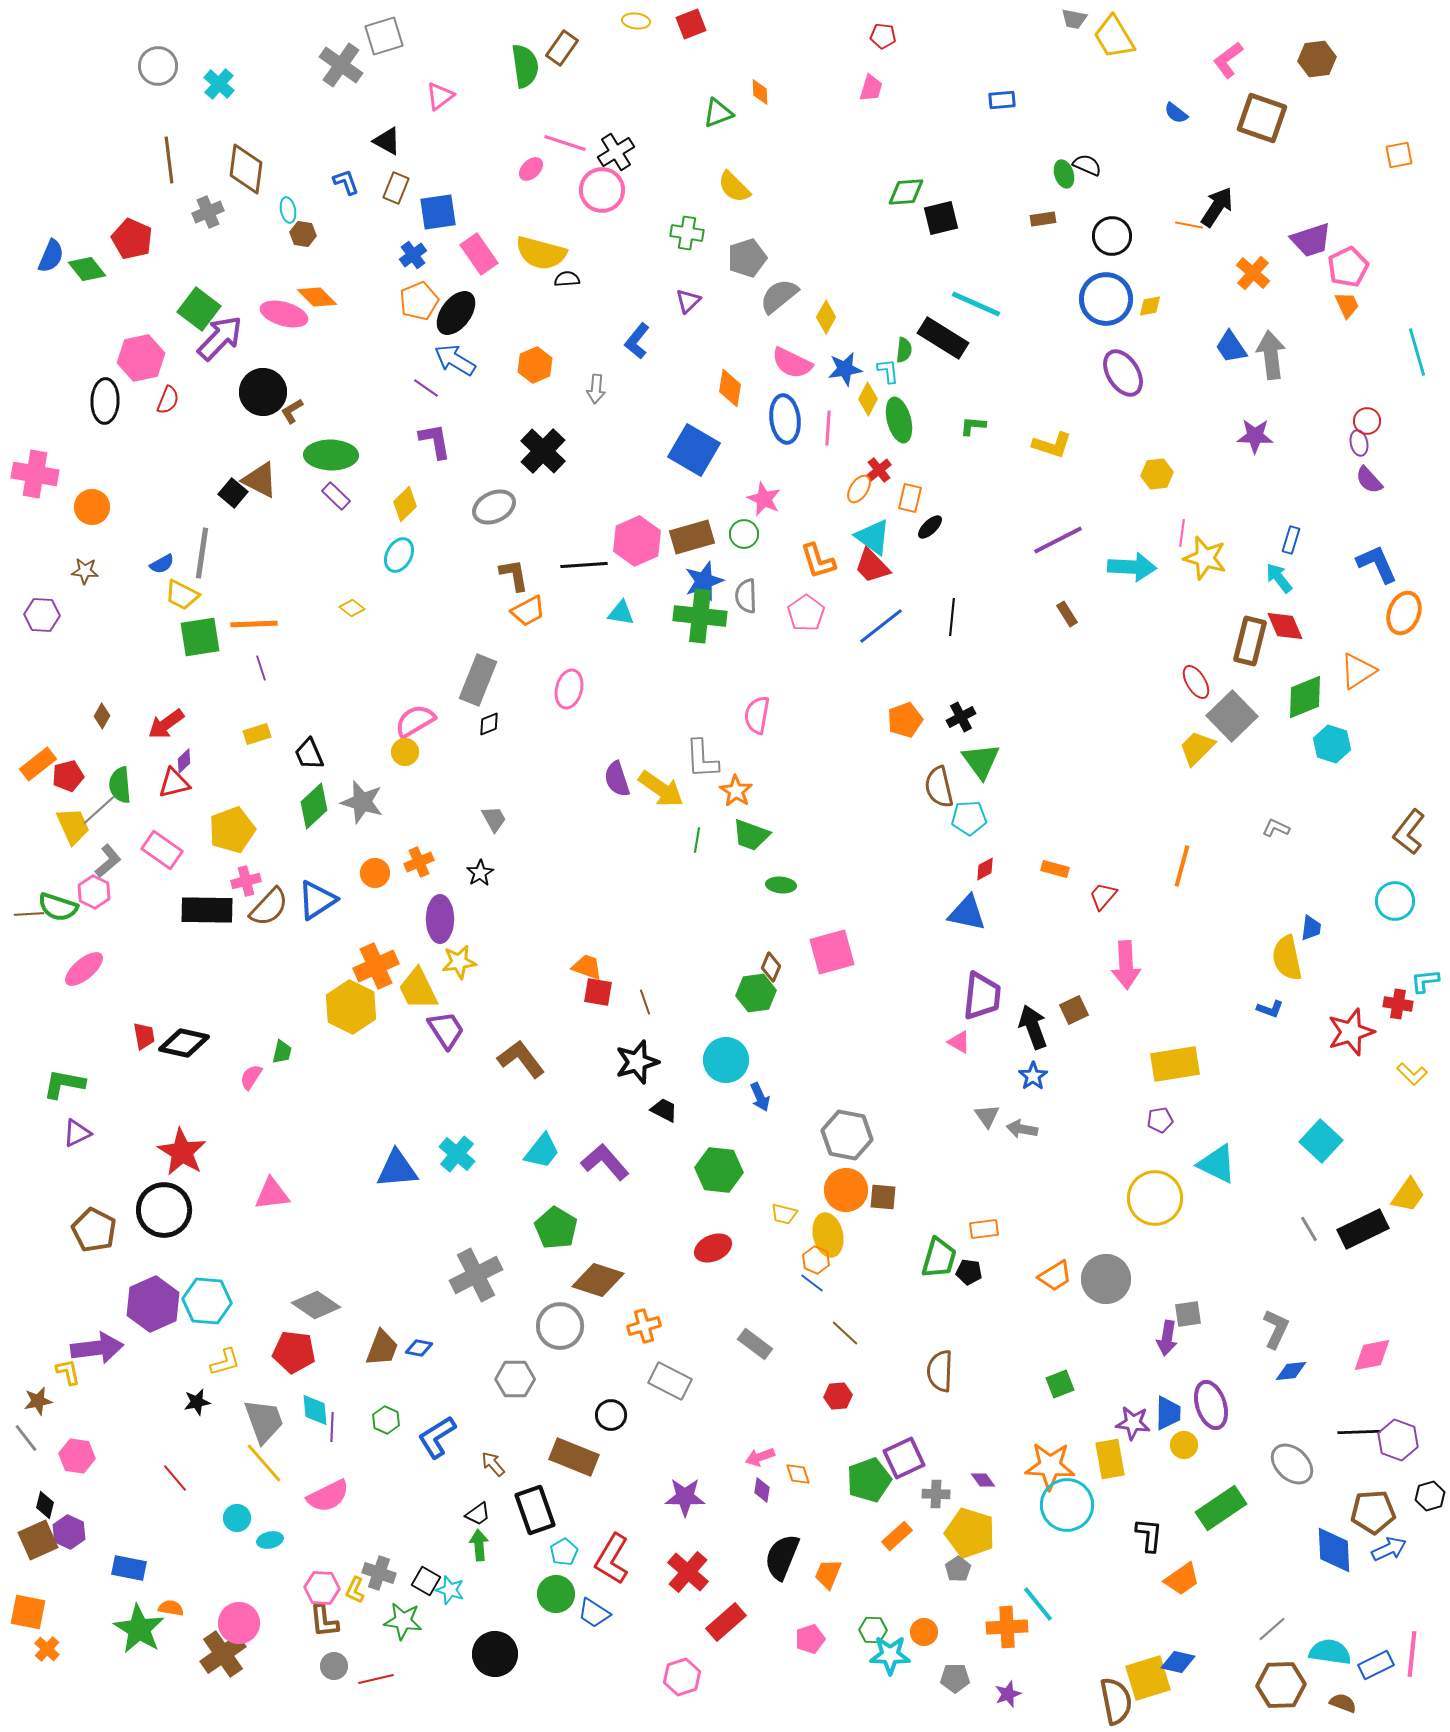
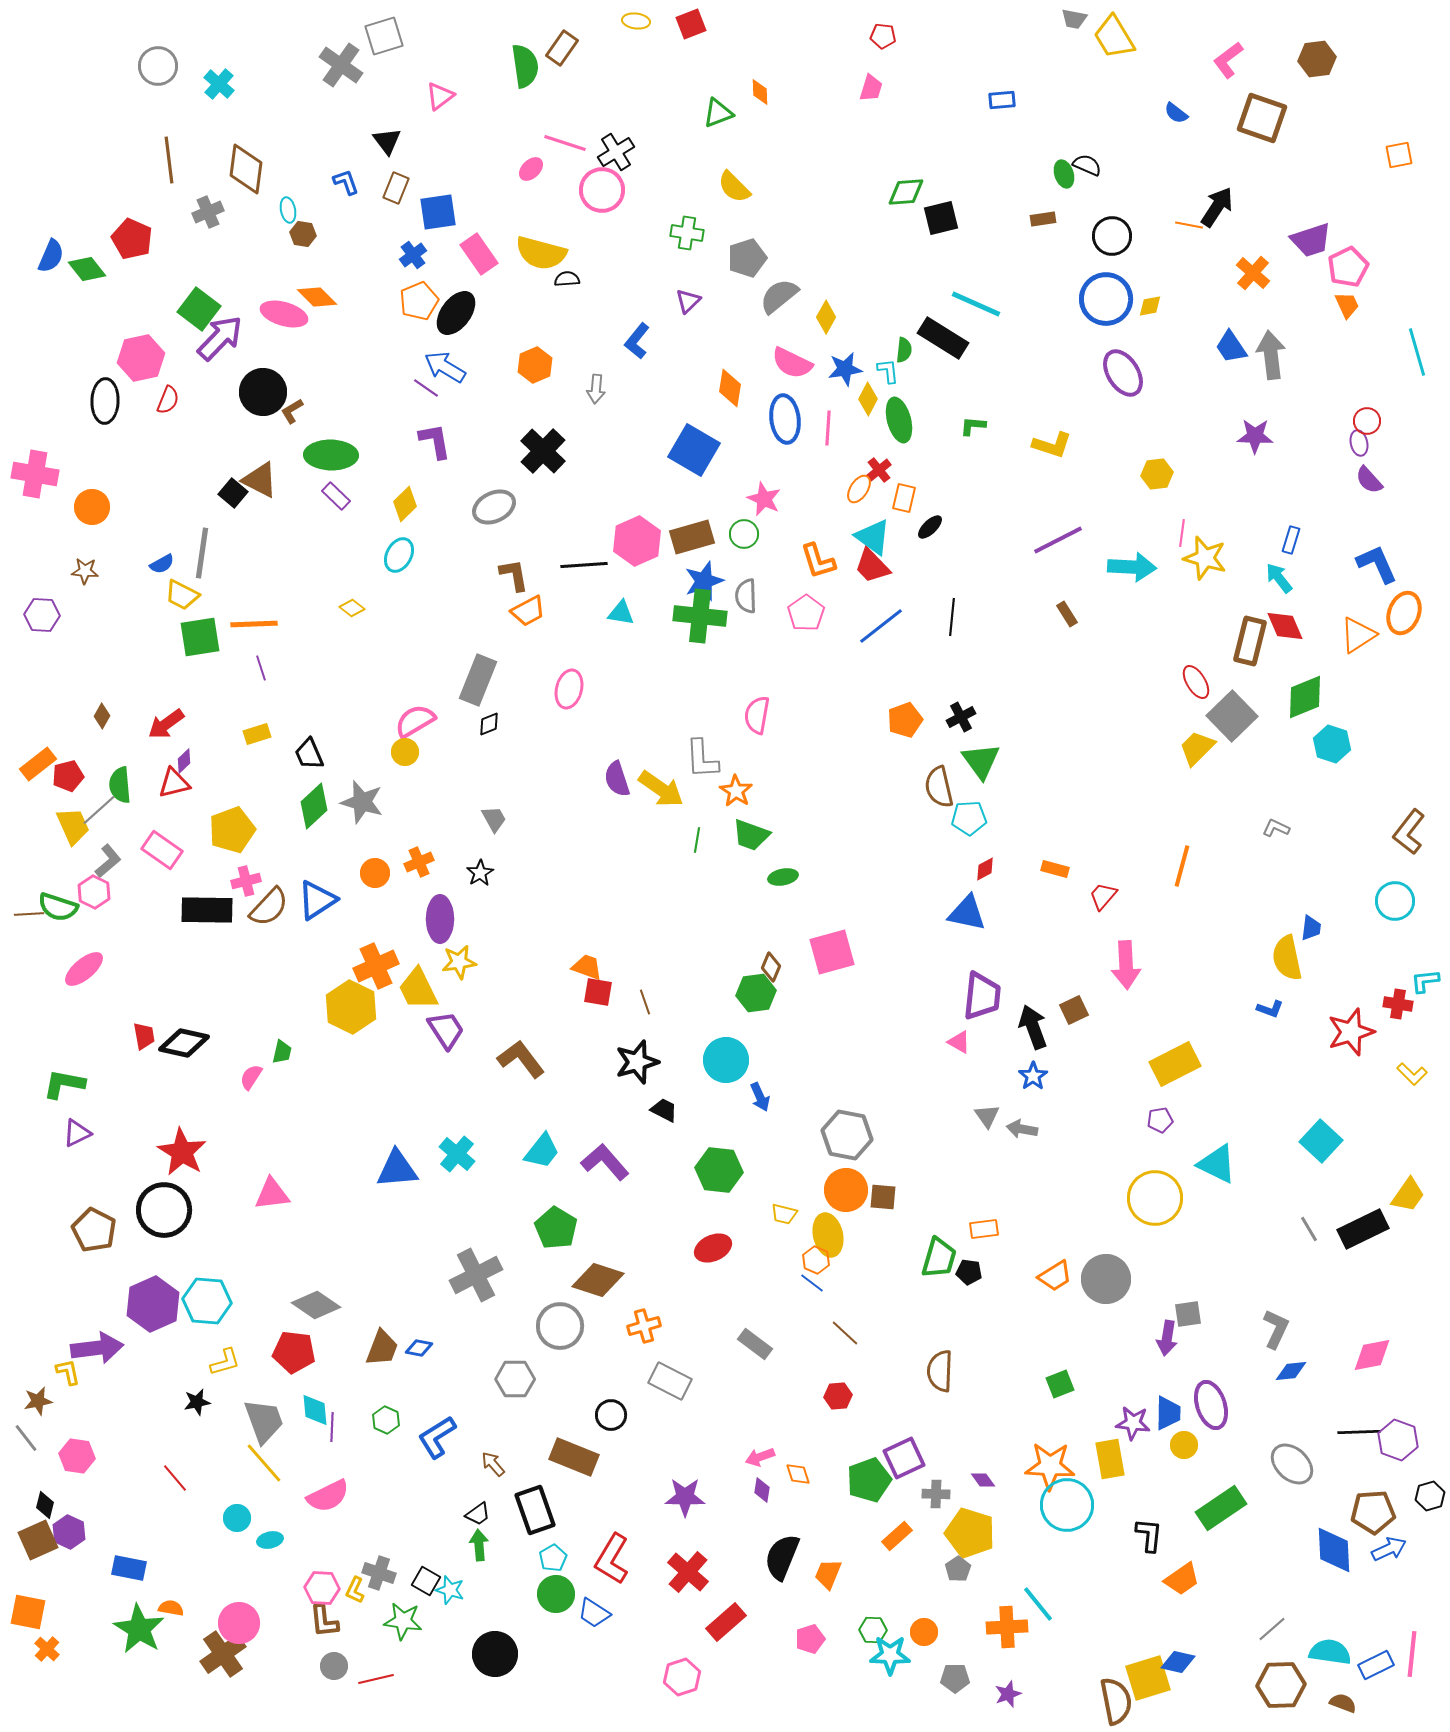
black triangle at (387, 141): rotated 24 degrees clockwise
blue arrow at (455, 360): moved 10 px left, 7 px down
orange rectangle at (910, 498): moved 6 px left
orange triangle at (1358, 671): moved 36 px up
green ellipse at (781, 885): moved 2 px right, 8 px up; rotated 16 degrees counterclockwise
yellow rectangle at (1175, 1064): rotated 18 degrees counterclockwise
cyan pentagon at (564, 1552): moved 11 px left, 6 px down
